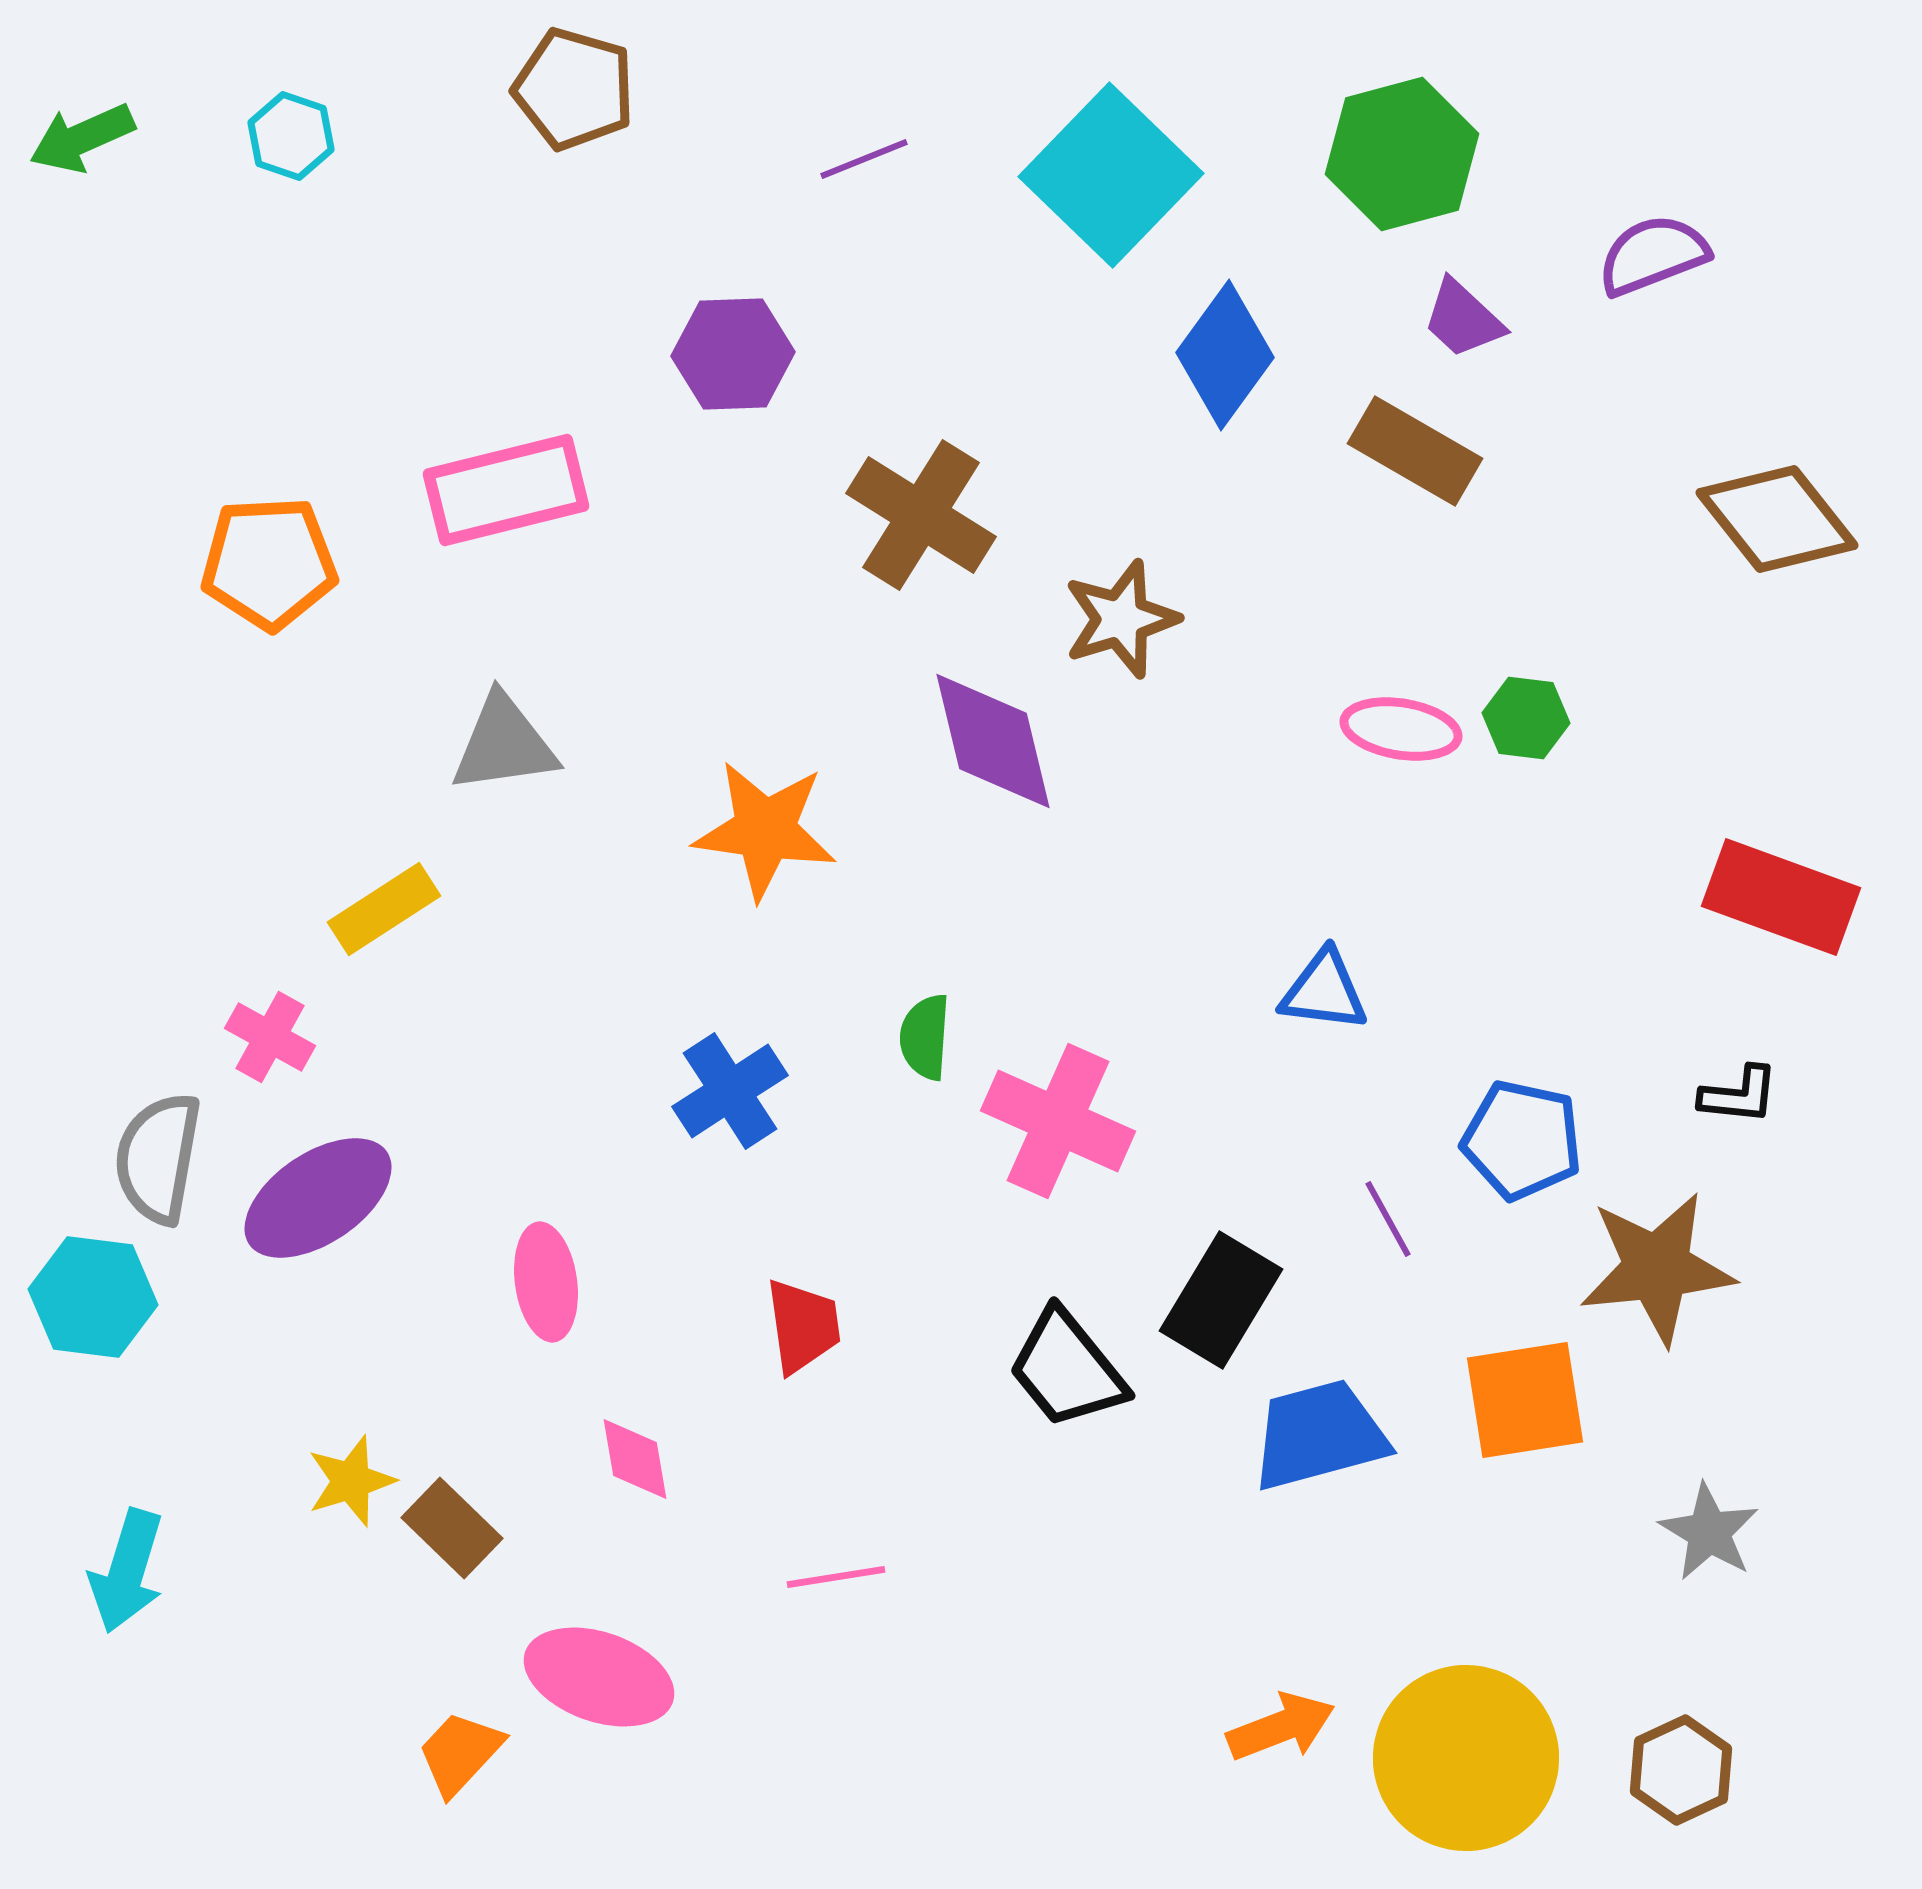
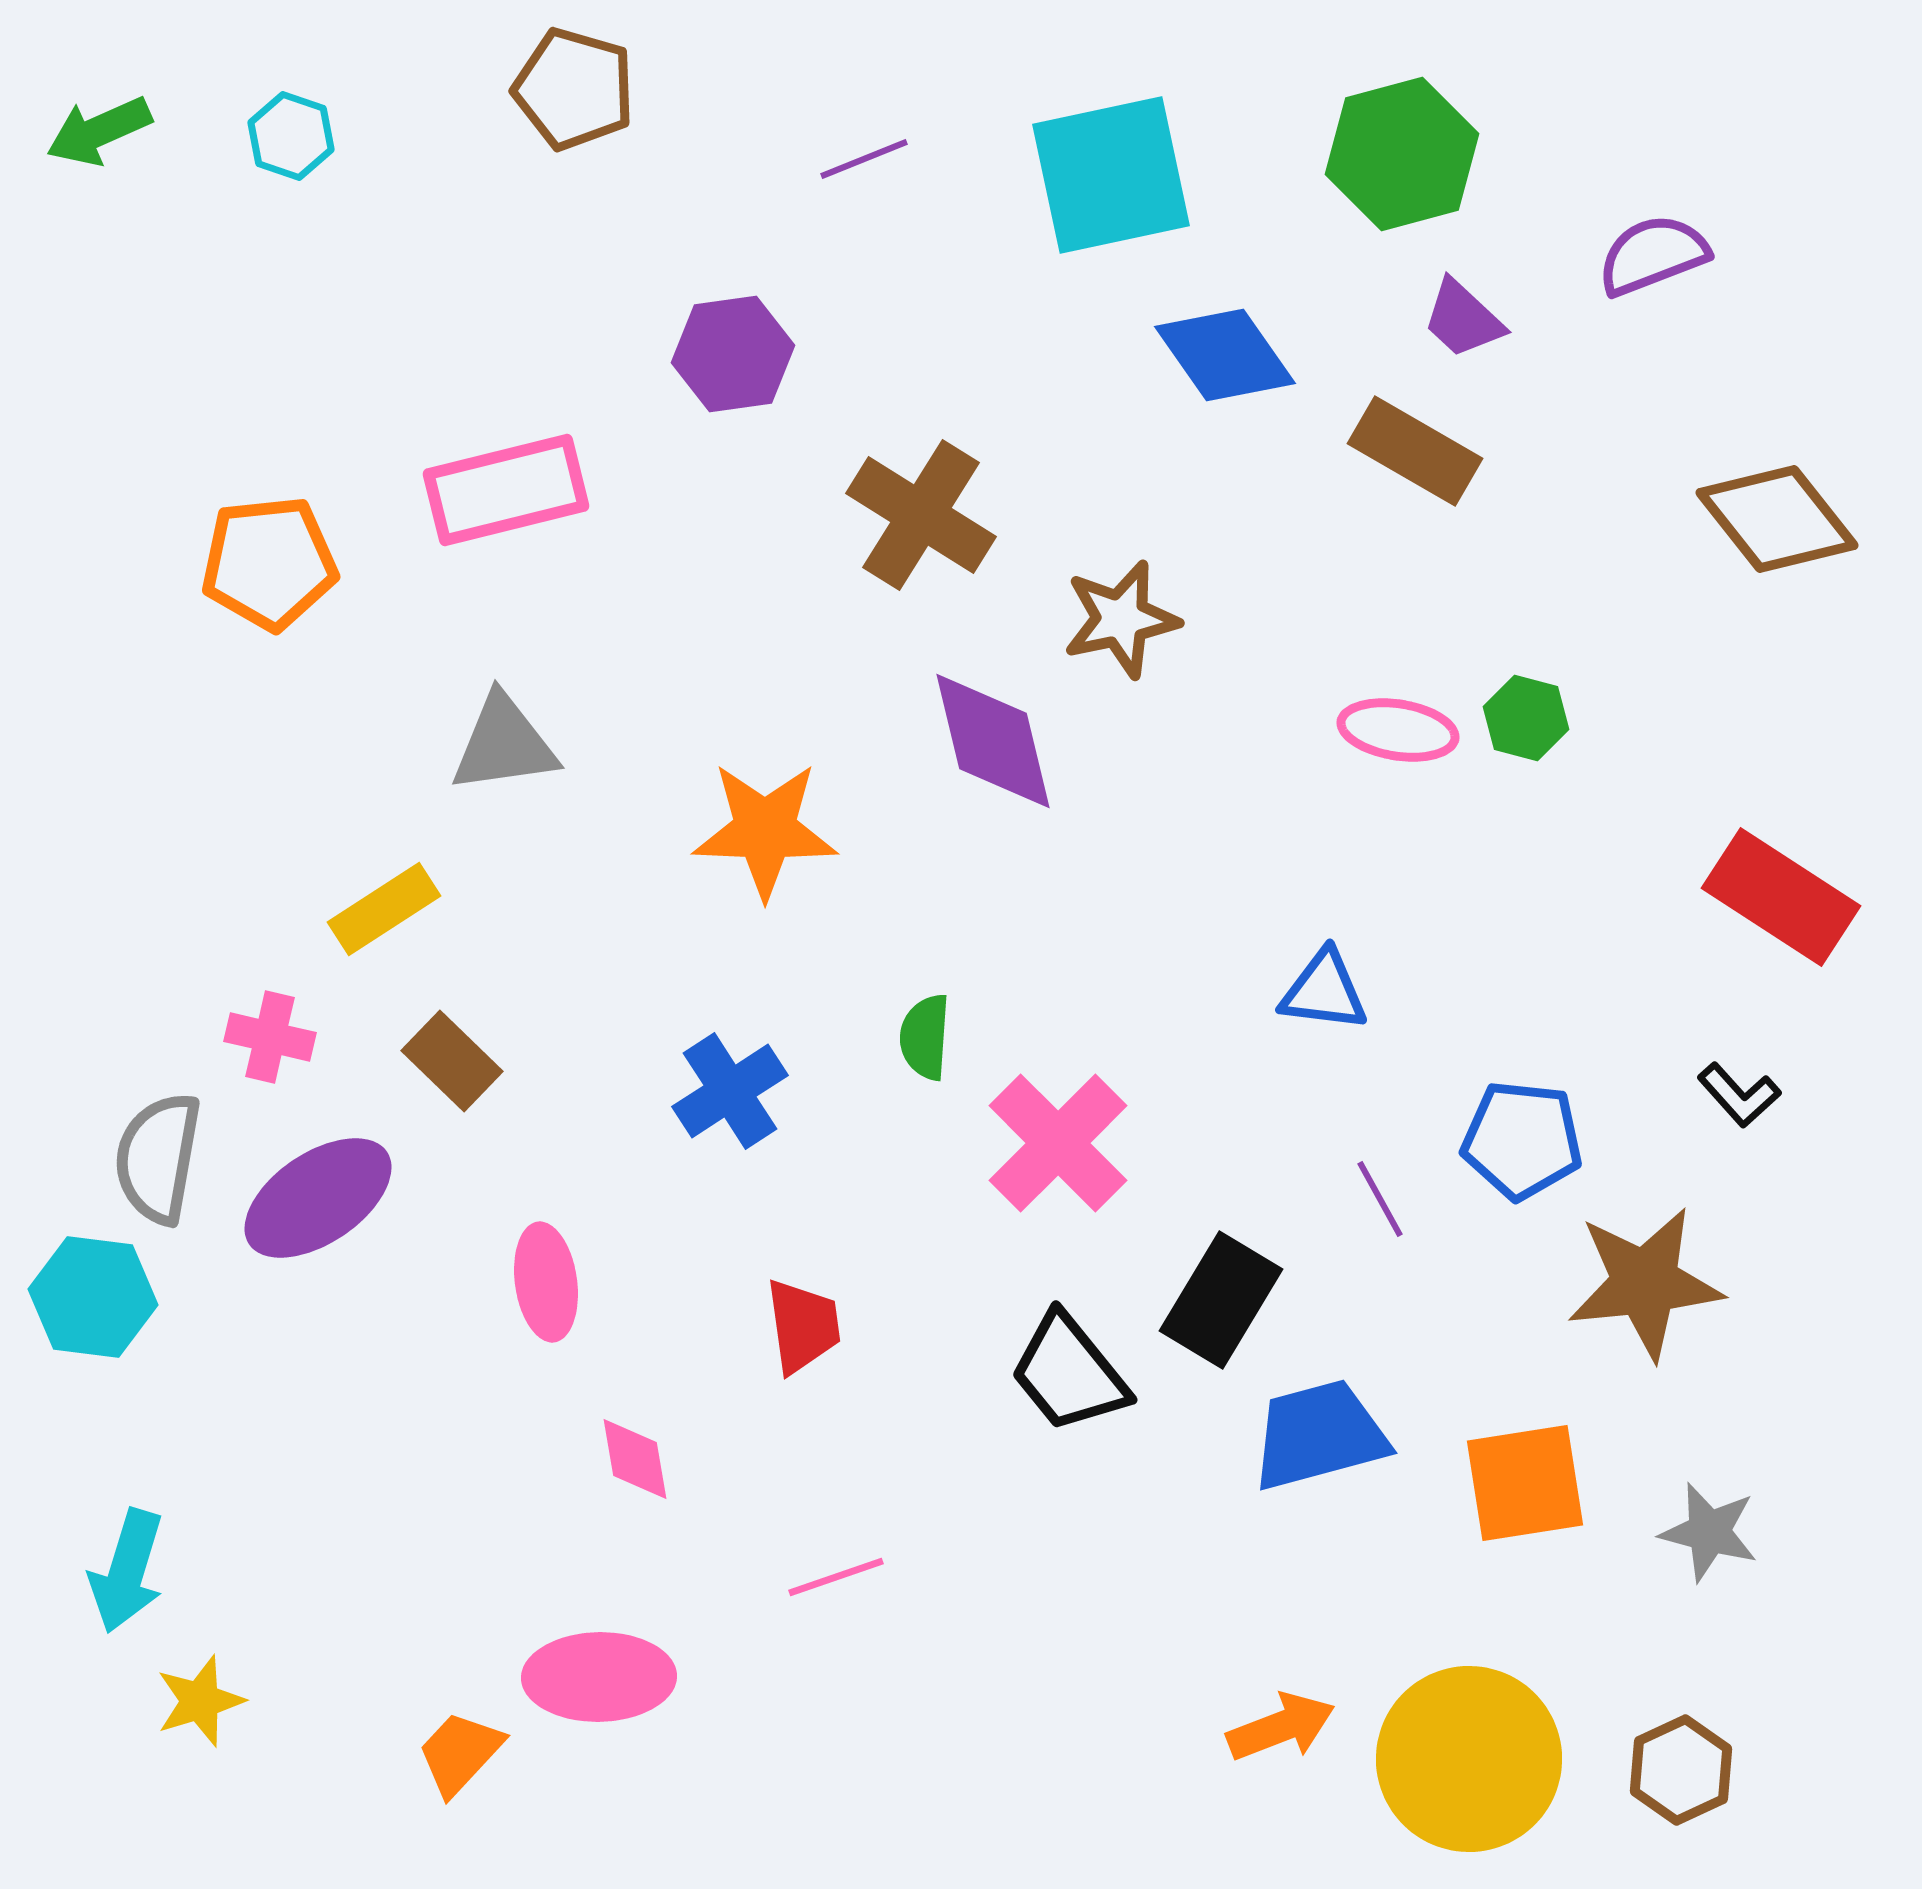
green arrow at (82, 138): moved 17 px right, 7 px up
cyan square at (1111, 175): rotated 34 degrees clockwise
purple hexagon at (733, 354): rotated 6 degrees counterclockwise
blue diamond at (1225, 355): rotated 71 degrees counterclockwise
orange pentagon at (269, 563): rotated 3 degrees counterclockwise
brown star at (1121, 619): rotated 5 degrees clockwise
green hexagon at (1526, 718): rotated 8 degrees clockwise
pink ellipse at (1401, 729): moved 3 px left, 1 px down
orange star at (765, 830): rotated 6 degrees counterclockwise
red rectangle at (1781, 897): rotated 13 degrees clockwise
pink cross at (270, 1037): rotated 16 degrees counterclockwise
black L-shape at (1739, 1095): rotated 42 degrees clockwise
pink cross at (1058, 1121): moved 22 px down; rotated 21 degrees clockwise
blue pentagon at (1522, 1140): rotated 6 degrees counterclockwise
purple line at (1388, 1219): moved 8 px left, 20 px up
brown star at (1657, 1268): moved 12 px left, 15 px down
black trapezoid at (1067, 1369): moved 2 px right, 4 px down
orange square at (1525, 1400): moved 83 px down
yellow star at (351, 1481): moved 151 px left, 220 px down
brown rectangle at (452, 1528): moved 467 px up
gray star at (1709, 1532): rotated 16 degrees counterclockwise
pink line at (836, 1577): rotated 10 degrees counterclockwise
pink ellipse at (599, 1677): rotated 20 degrees counterclockwise
yellow circle at (1466, 1758): moved 3 px right, 1 px down
